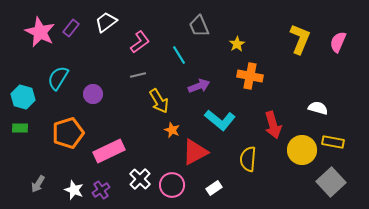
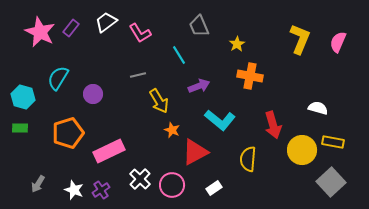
pink L-shape: moved 9 px up; rotated 95 degrees clockwise
